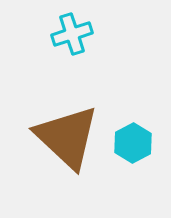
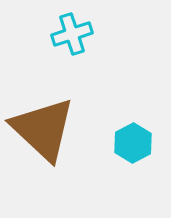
brown triangle: moved 24 px left, 8 px up
